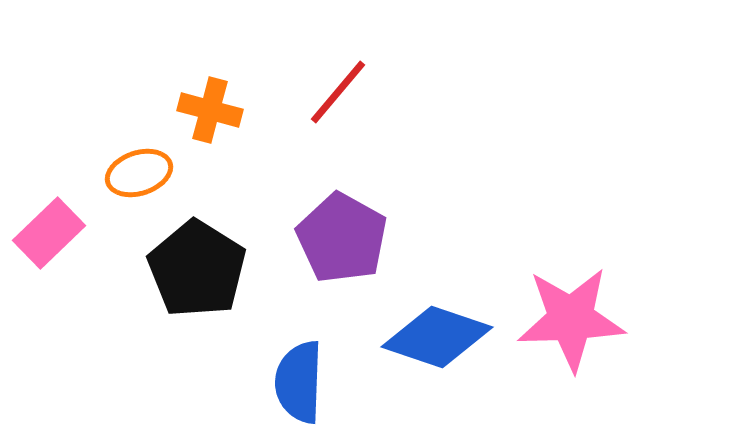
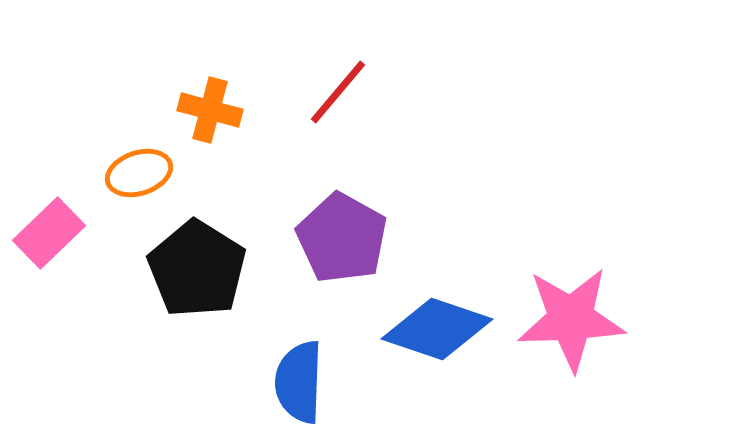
blue diamond: moved 8 px up
